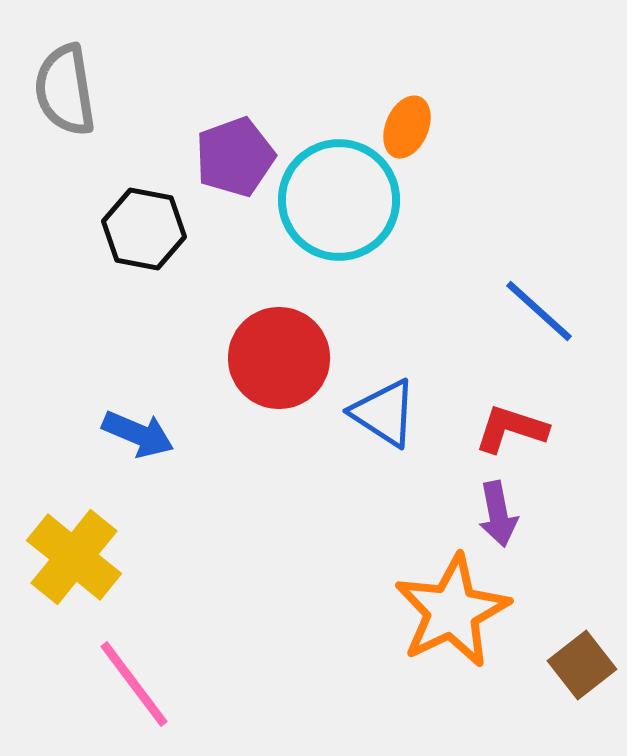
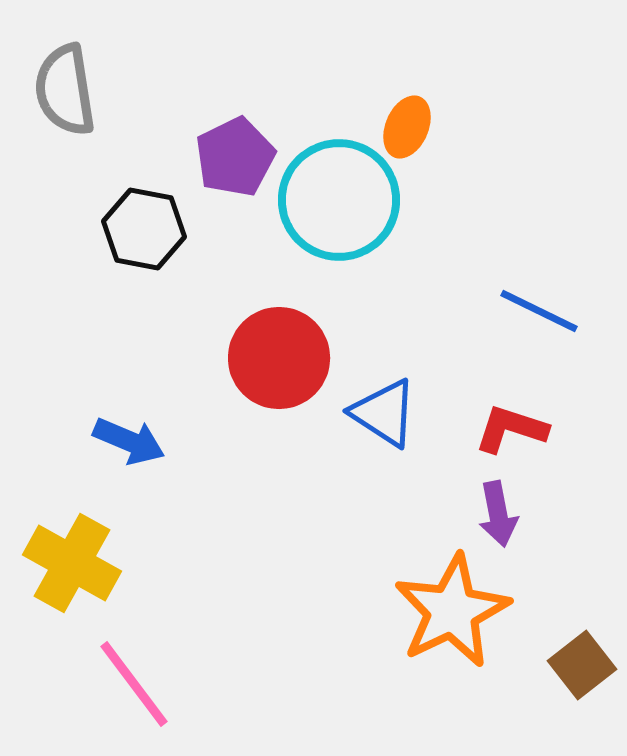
purple pentagon: rotated 6 degrees counterclockwise
blue line: rotated 16 degrees counterclockwise
blue arrow: moved 9 px left, 7 px down
yellow cross: moved 2 px left, 6 px down; rotated 10 degrees counterclockwise
